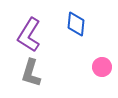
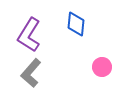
gray L-shape: rotated 24 degrees clockwise
